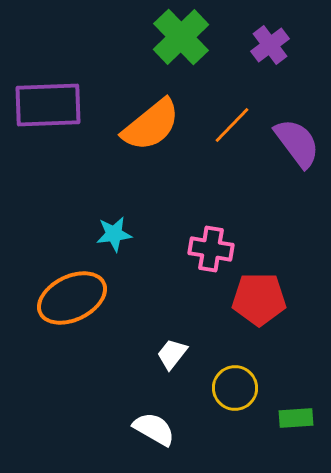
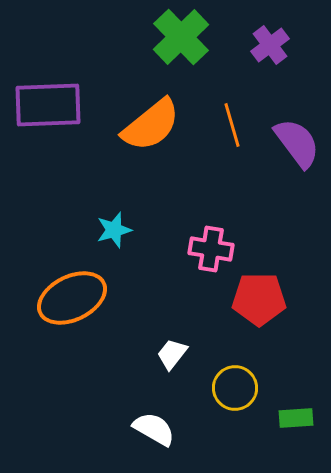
orange line: rotated 60 degrees counterclockwise
cyan star: moved 4 px up; rotated 9 degrees counterclockwise
